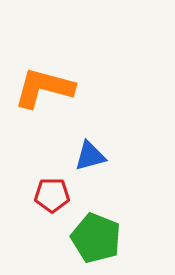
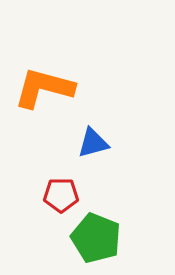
blue triangle: moved 3 px right, 13 px up
red pentagon: moved 9 px right
